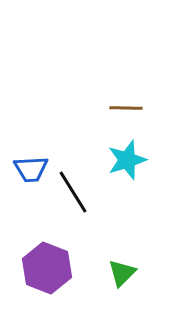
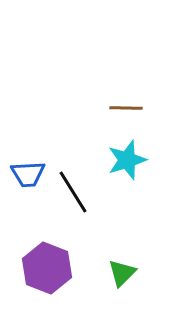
blue trapezoid: moved 3 px left, 5 px down
